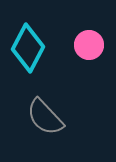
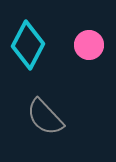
cyan diamond: moved 3 px up
